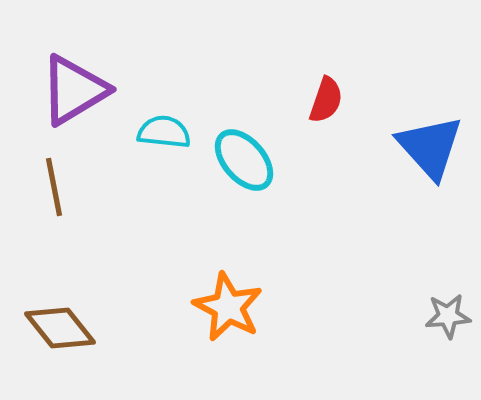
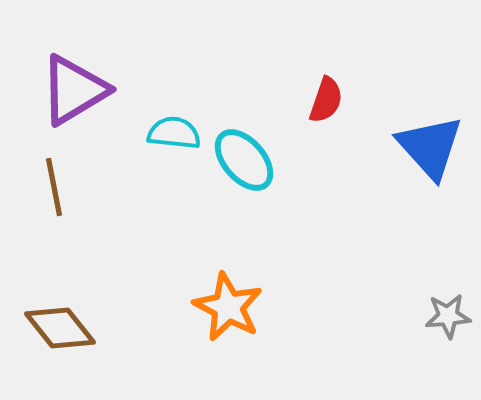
cyan semicircle: moved 10 px right, 1 px down
